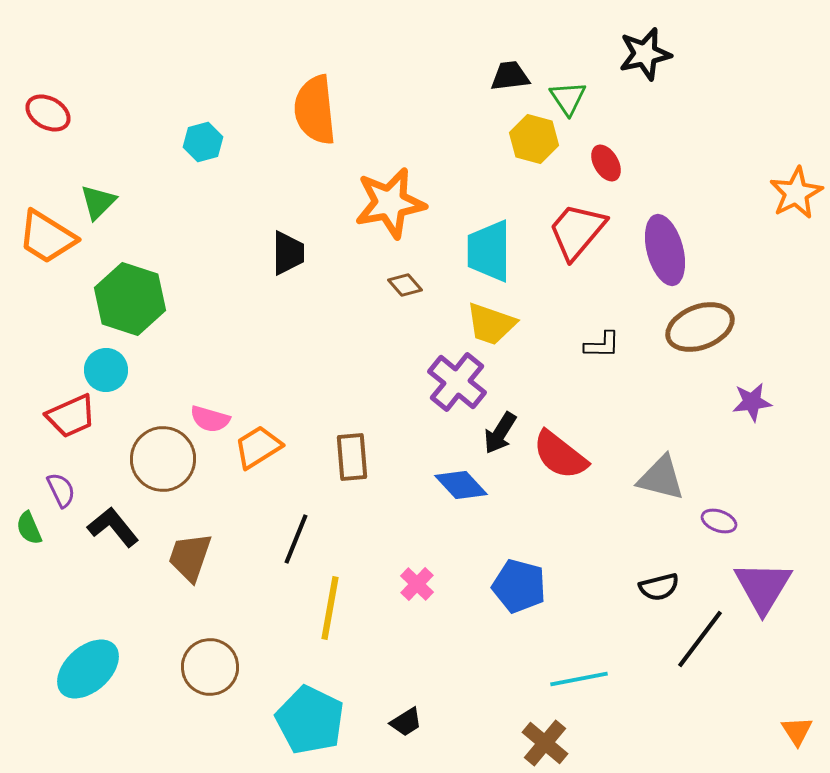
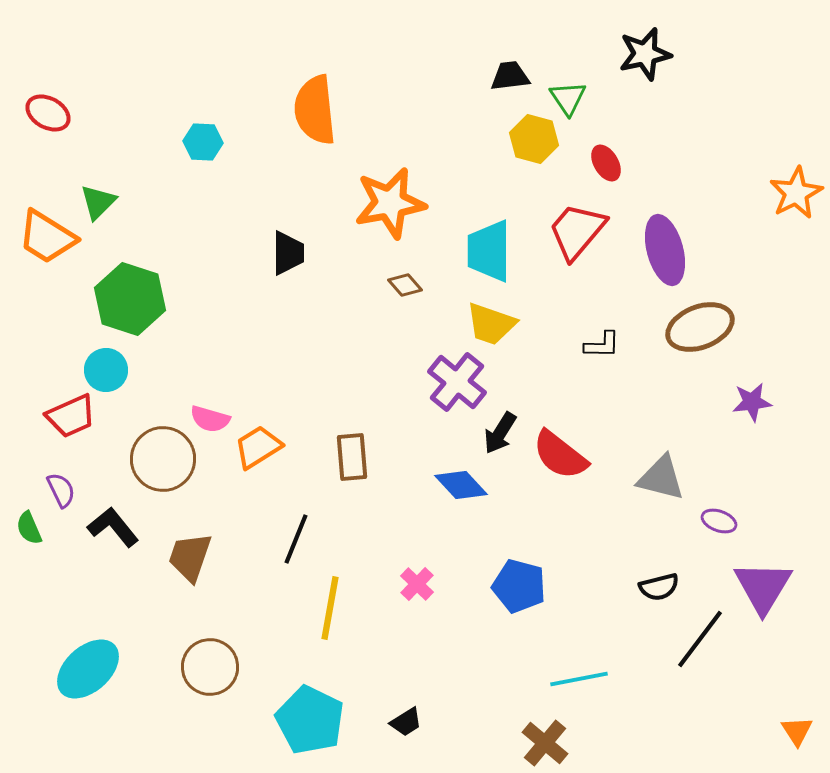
cyan hexagon at (203, 142): rotated 18 degrees clockwise
